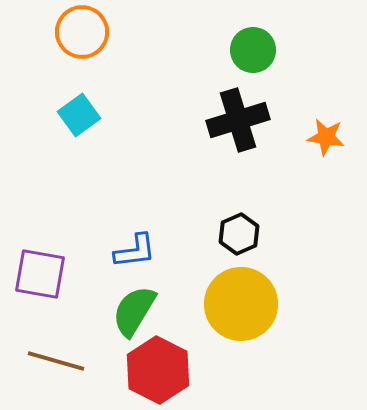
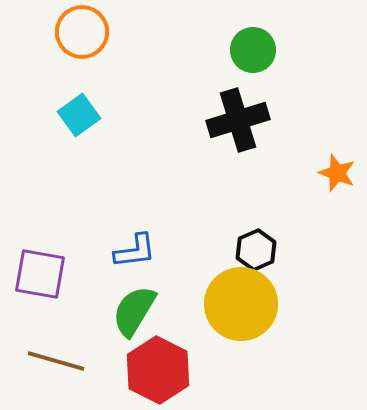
orange star: moved 11 px right, 36 px down; rotated 12 degrees clockwise
black hexagon: moved 17 px right, 16 px down
